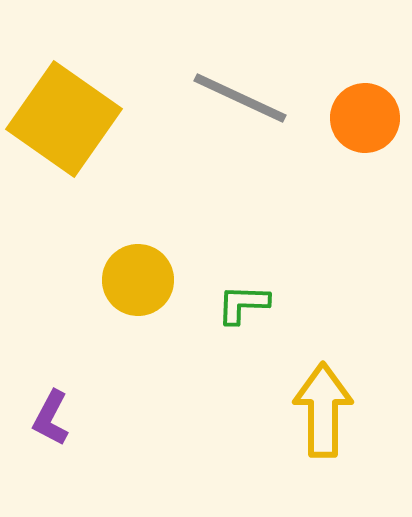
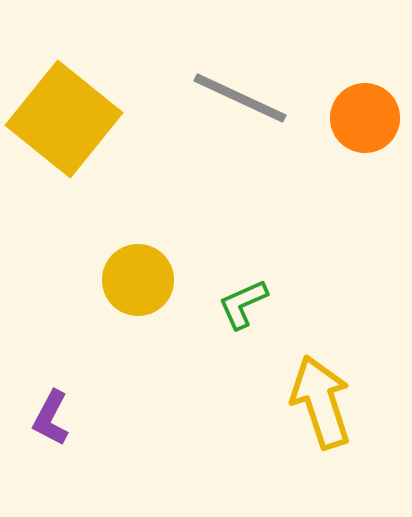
yellow square: rotated 4 degrees clockwise
green L-shape: rotated 26 degrees counterclockwise
yellow arrow: moved 2 px left, 8 px up; rotated 18 degrees counterclockwise
